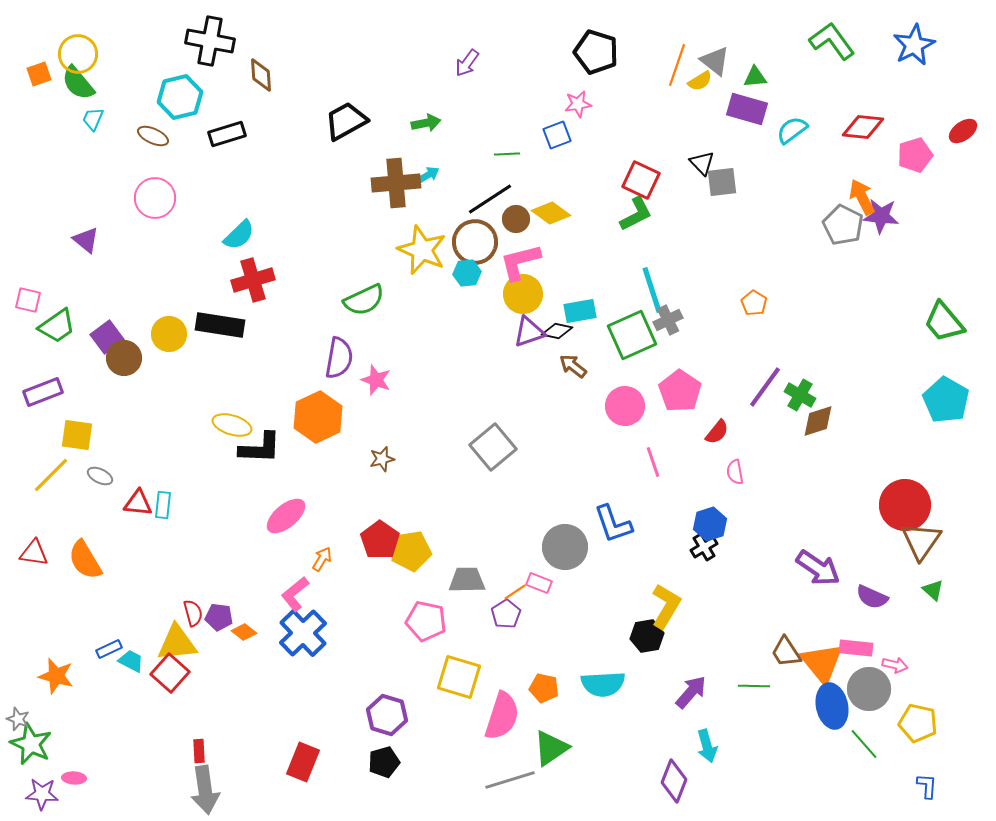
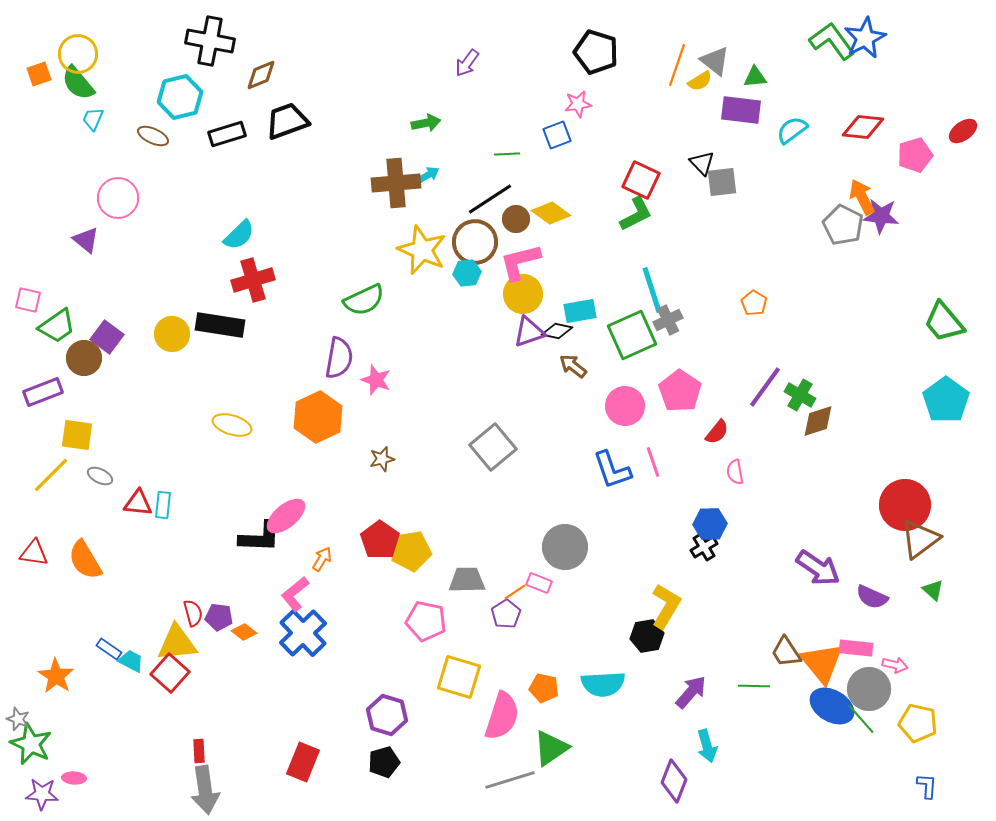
blue star at (914, 45): moved 49 px left, 7 px up
brown diamond at (261, 75): rotated 72 degrees clockwise
purple rectangle at (747, 109): moved 6 px left, 1 px down; rotated 9 degrees counterclockwise
black trapezoid at (346, 121): moved 59 px left; rotated 9 degrees clockwise
pink circle at (155, 198): moved 37 px left
yellow circle at (169, 334): moved 3 px right
purple square at (107, 337): rotated 16 degrees counterclockwise
brown circle at (124, 358): moved 40 px left
cyan pentagon at (946, 400): rotated 6 degrees clockwise
black L-shape at (260, 448): moved 89 px down
blue L-shape at (613, 524): moved 1 px left, 54 px up
blue hexagon at (710, 524): rotated 16 degrees clockwise
brown triangle at (921, 541): moved 1 px left, 2 px up; rotated 18 degrees clockwise
blue rectangle at (109, 649): rotated 60 degrees clockwise
orange star at (56, 676): rotated 18 degrees clockwise
blue ellipse at (832, 706): rotated 48 degrees counterclockwise
green line at (864, 744): moved 3 px left, 25 px up
